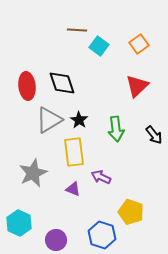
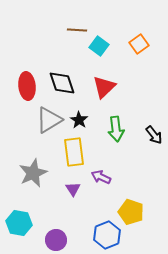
red triangle: moved 33 px left, 1 px down
purple triangle: rotated 35 degrees clockwise
cyan hexagon: rotated 15 degrees counterclockwise
blue hexagon: moved 5 px right; rotated 20 degrees clockwise
